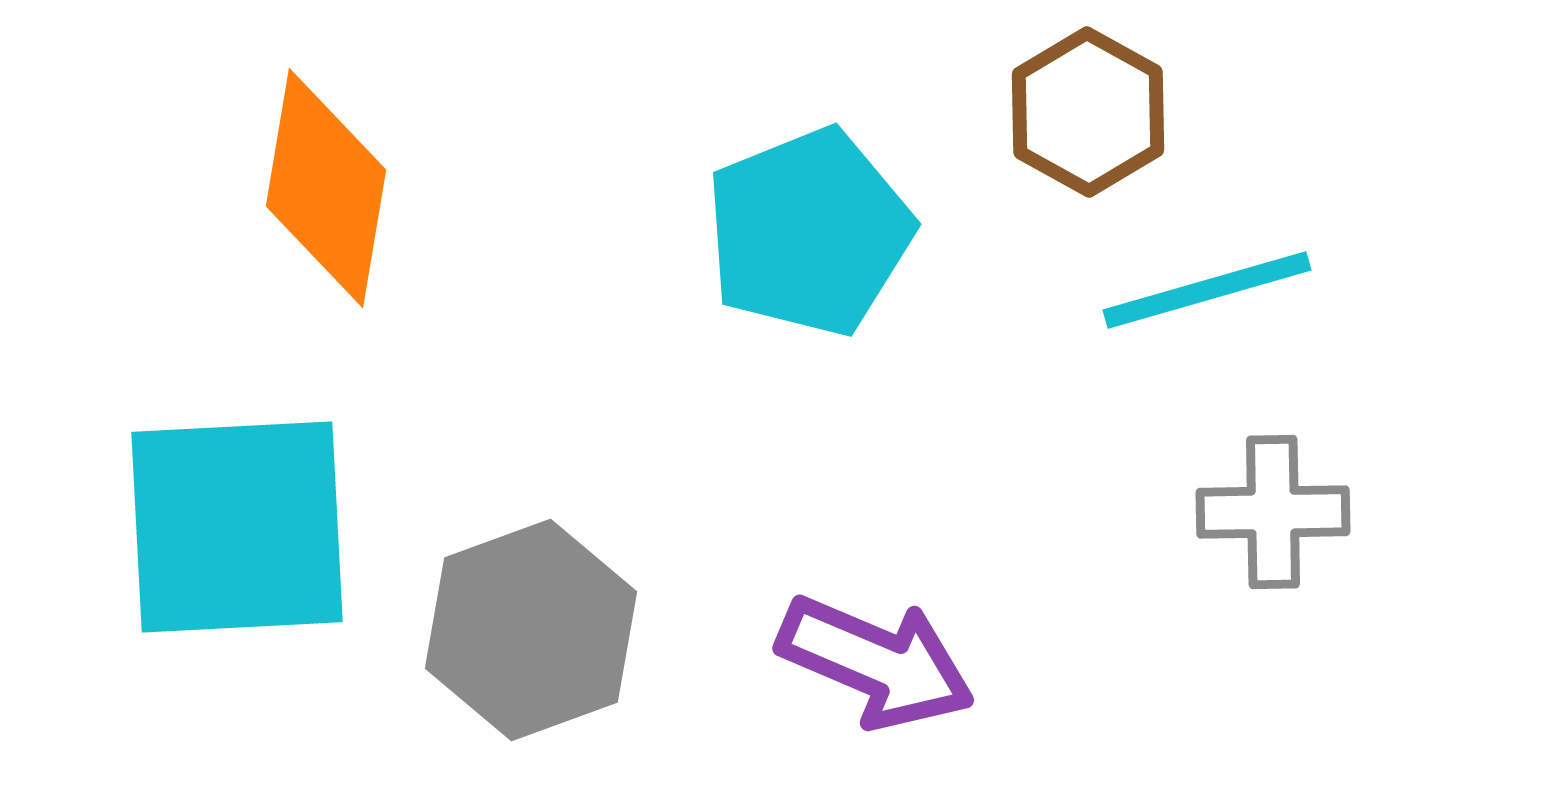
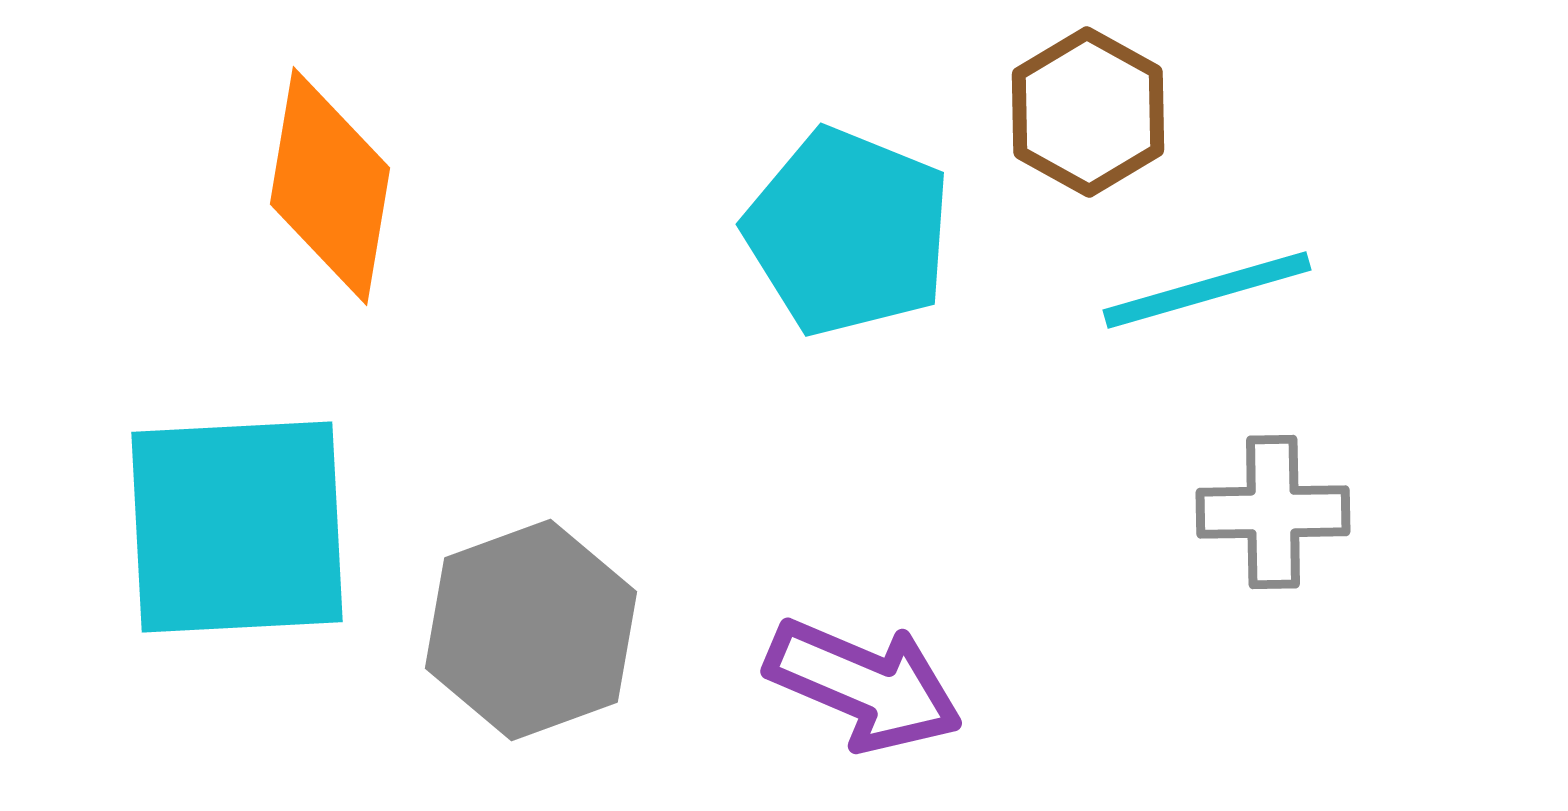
orange diamond: moved 4 px right, 2 px up
cyan pentagon: moved 39 px right; rotated 28 degrees counterclockwise
purple arrow: moved 12 px left, 23 px down
